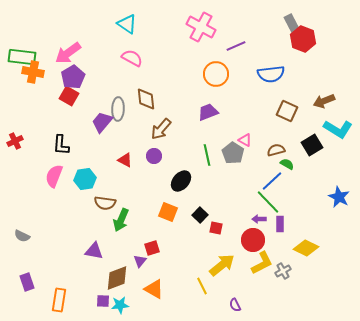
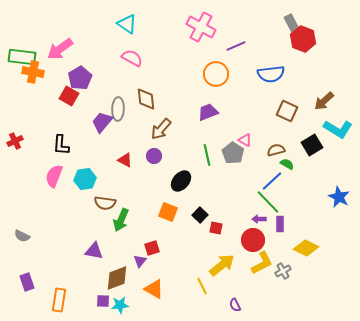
pink arrow at (68, 53): moved 8 px left, 4 px up
purple pentagon at (73, 77): moved 7 px right, 1 px down
brown arrow at (324, 101): rotated 20 degrees counterclockwise
